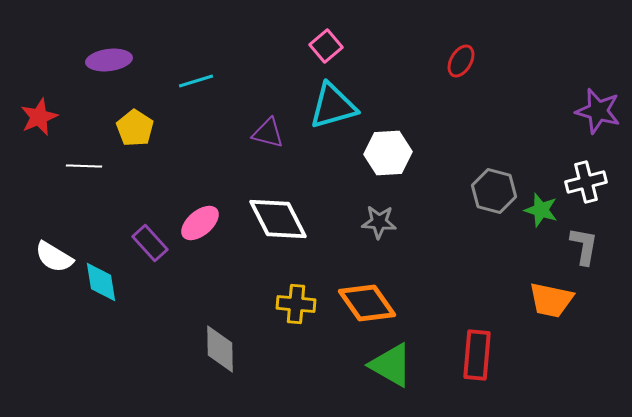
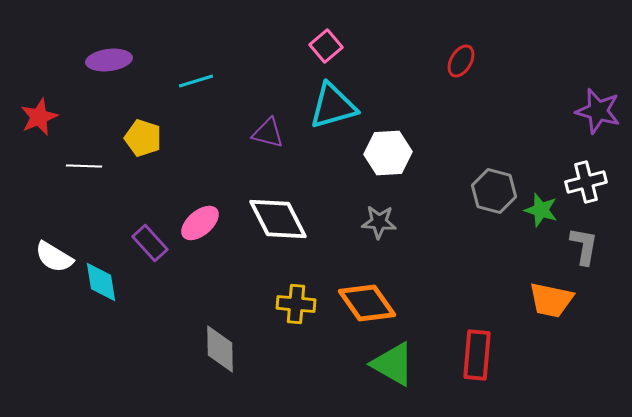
yellow pentagon: moved 8 px right, 10 px down; rotated 15 degrees counterclockwise
green triangle: moved 2 px right, 1 px up
